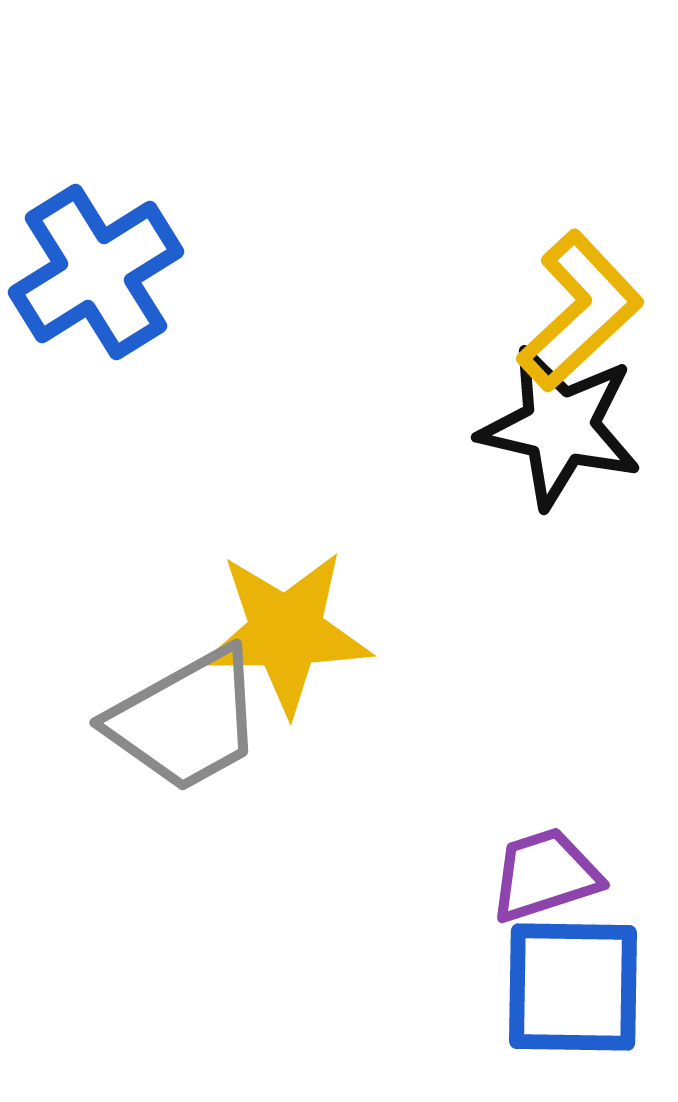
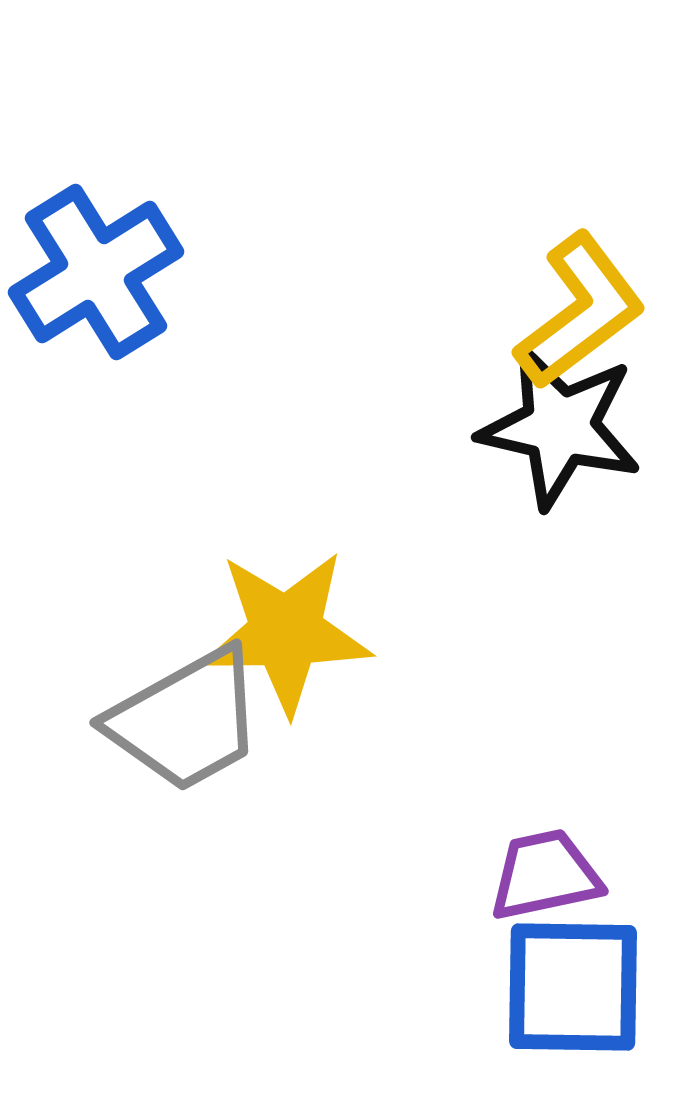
yellow L-shape: rotated 6 degrees clockwise
purple trapezoid: rotated 6 degrees clockwise
